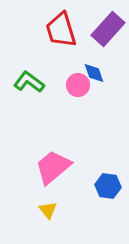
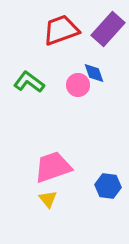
red trapezoid: rotated 87 degrees clockwise
pink trapezoid: rotated 21 degrees clockwise
yellow triangle: moved 11 px up
